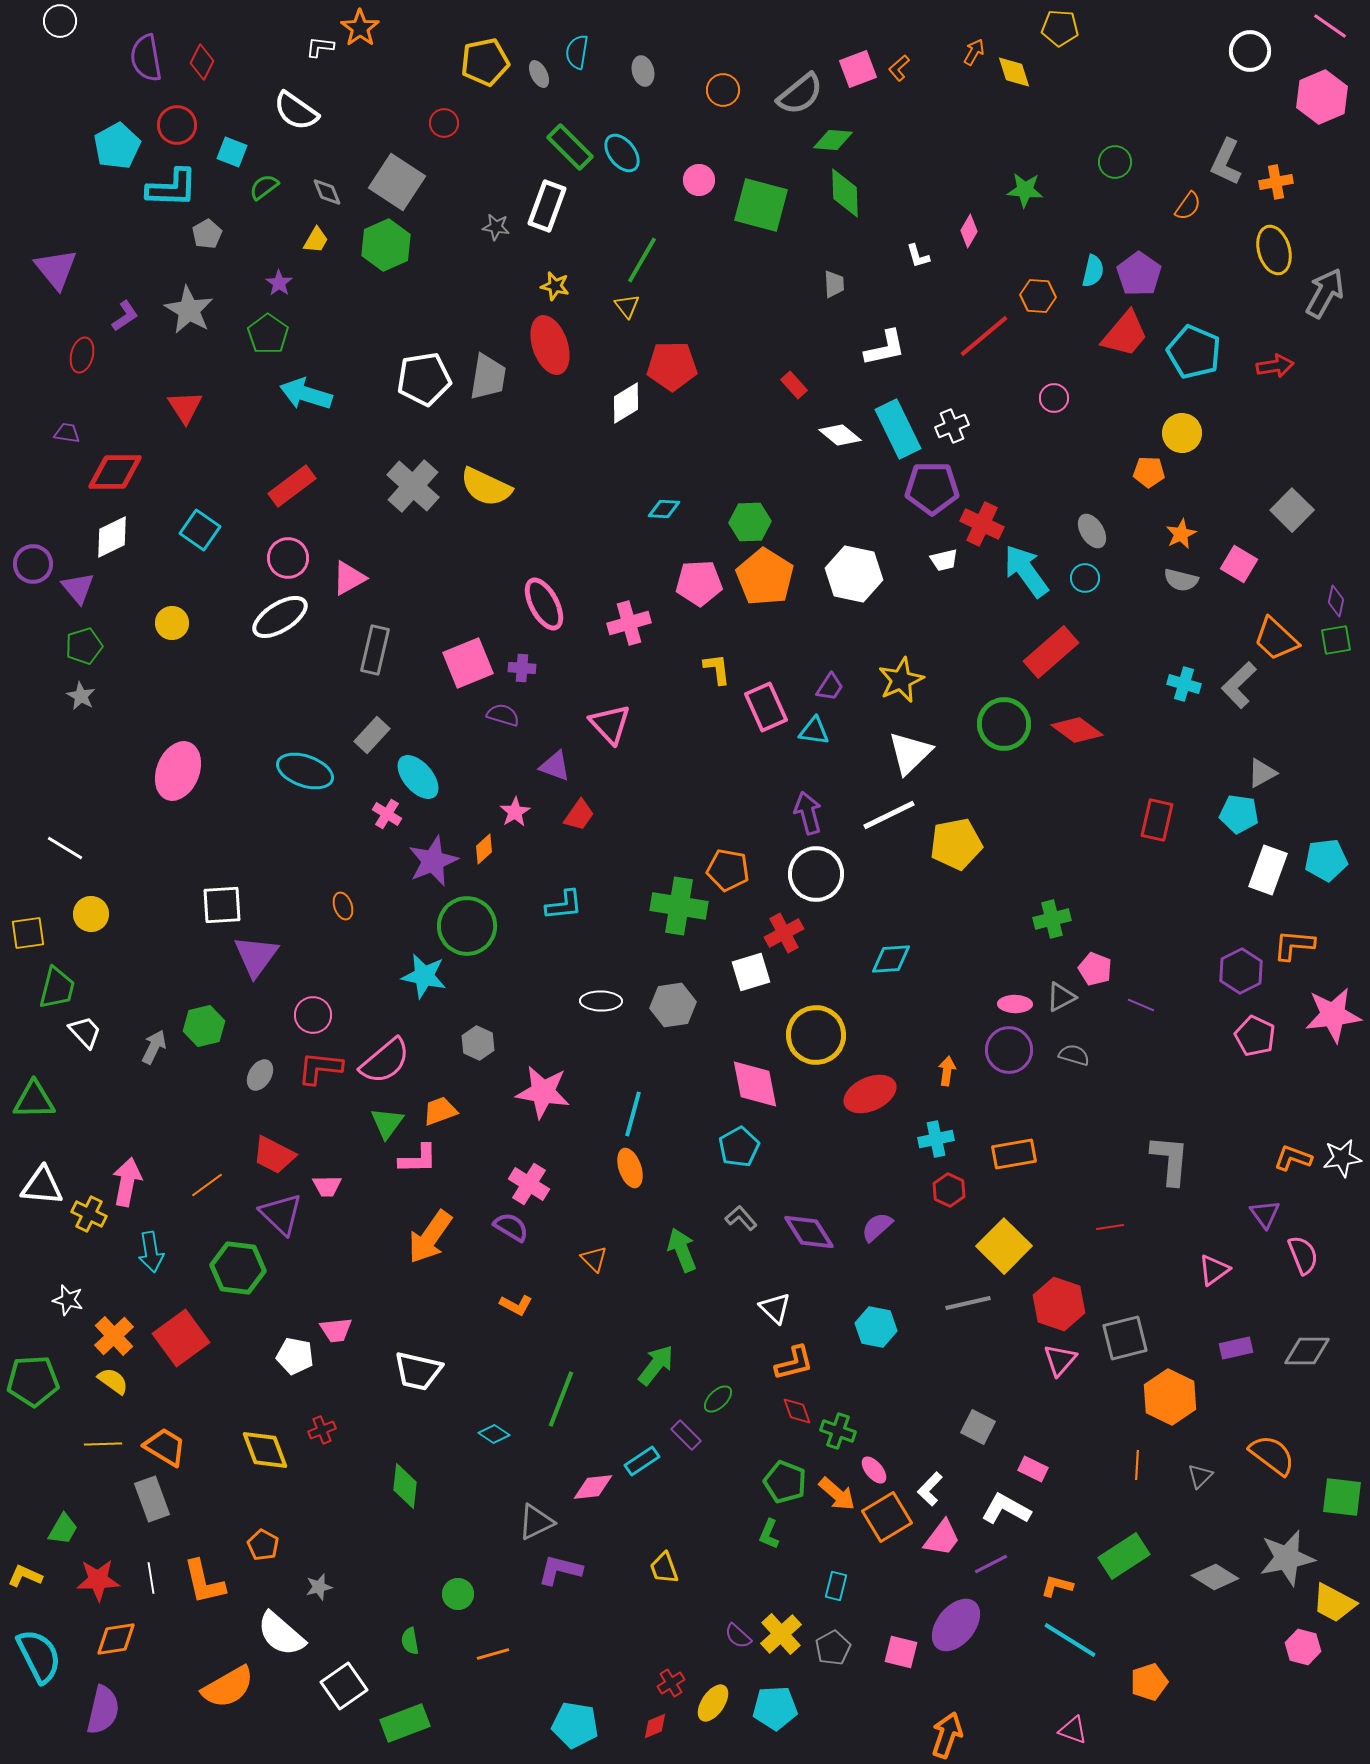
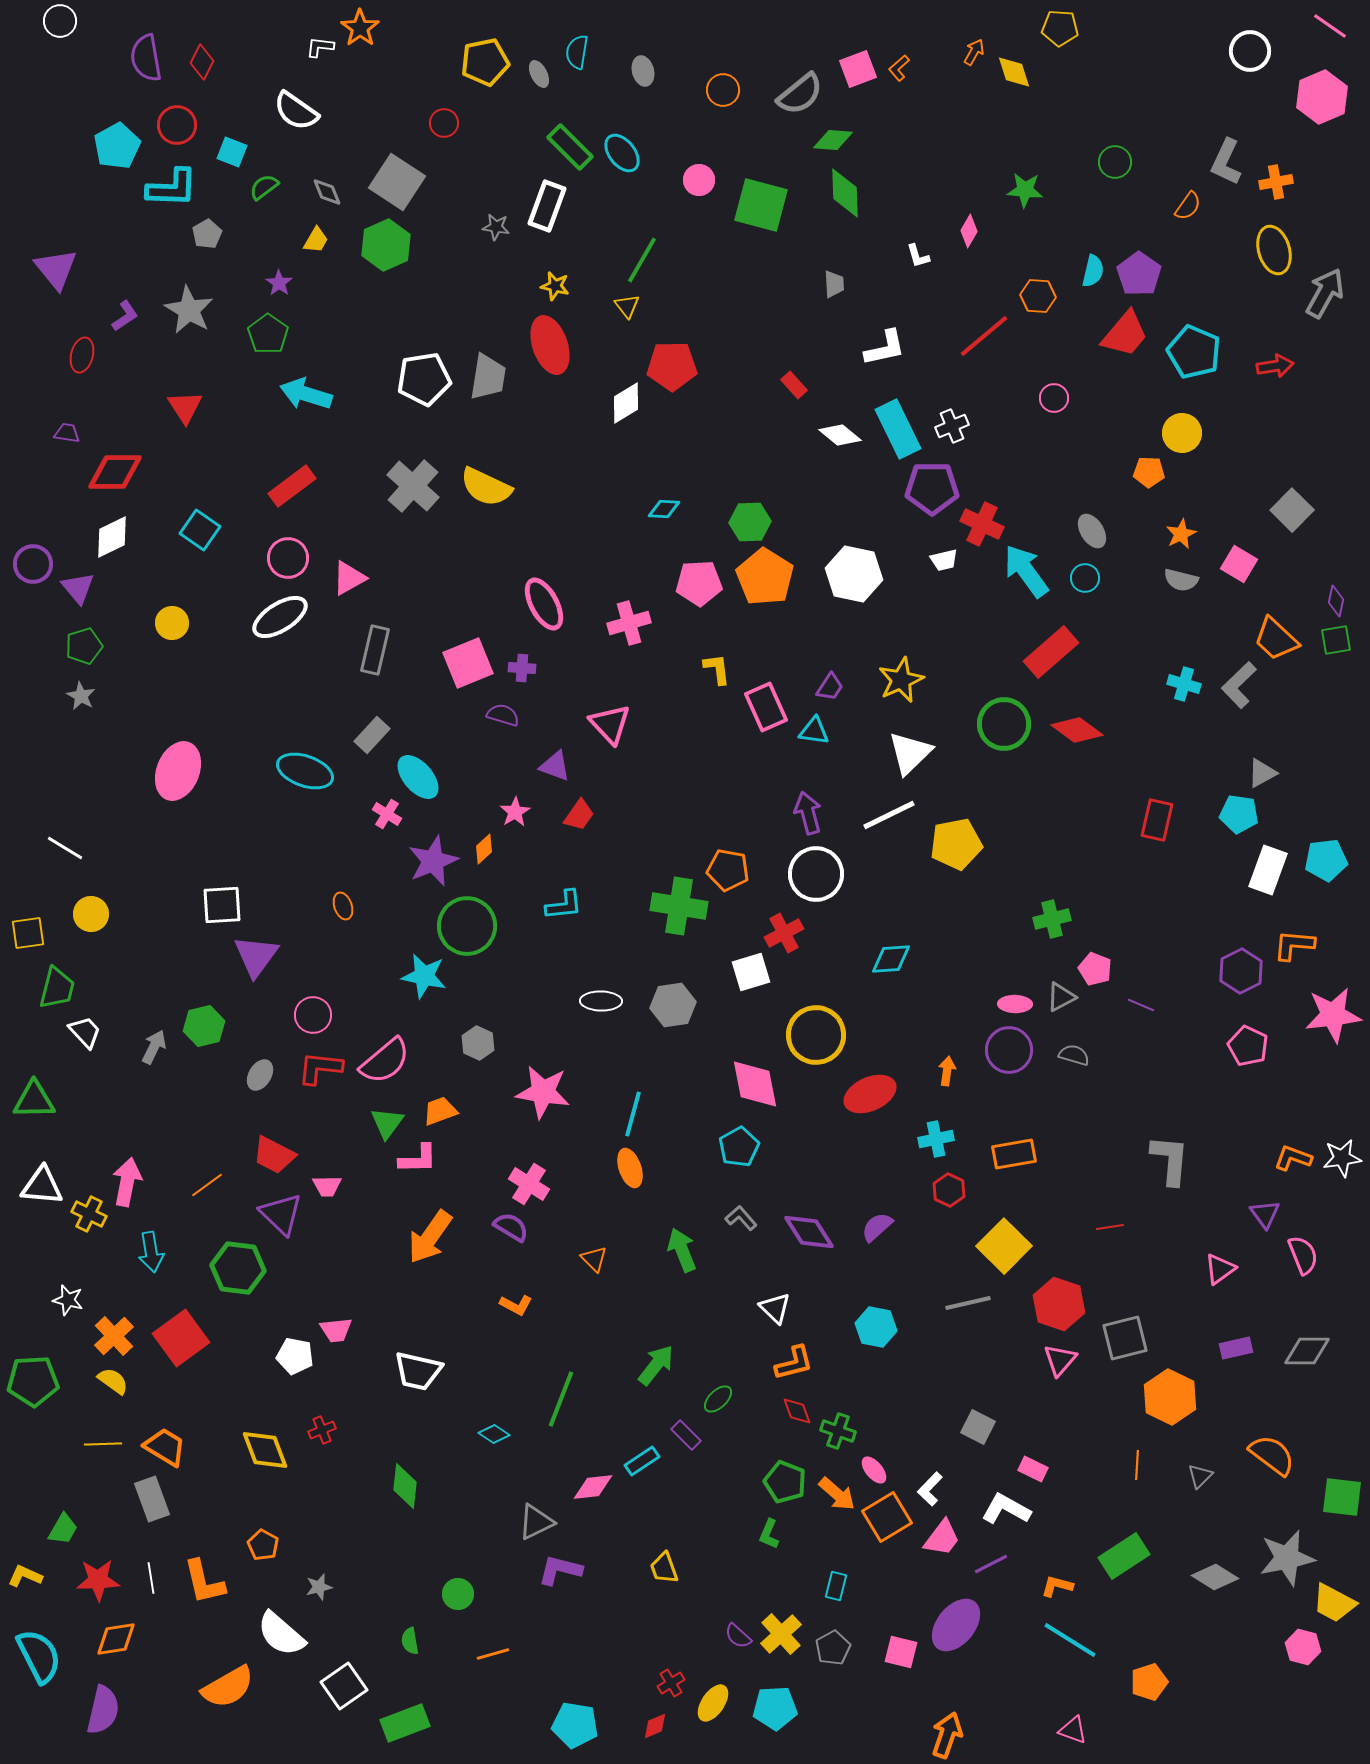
pink pentagon at (1255, 1036): moved 7 px left, 10 px down
pink triangle at (1214, 1270): moved 6 px right, 1 px up
